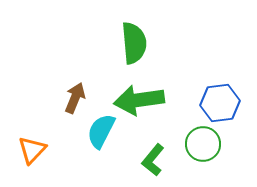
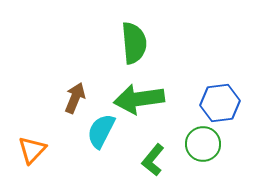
green arrow: moved 1 px up
